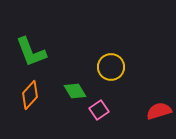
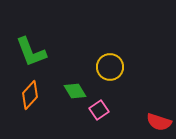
yellow circle: moved 1 px left
red semicircle: moved 11 px down; rotated 145 degrees counterclockwise
